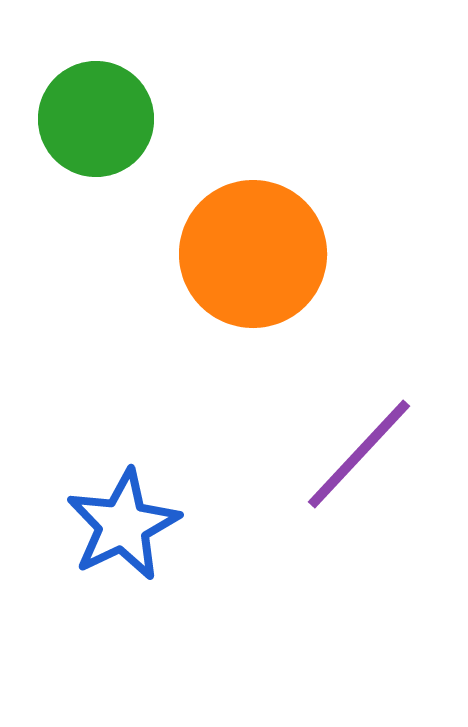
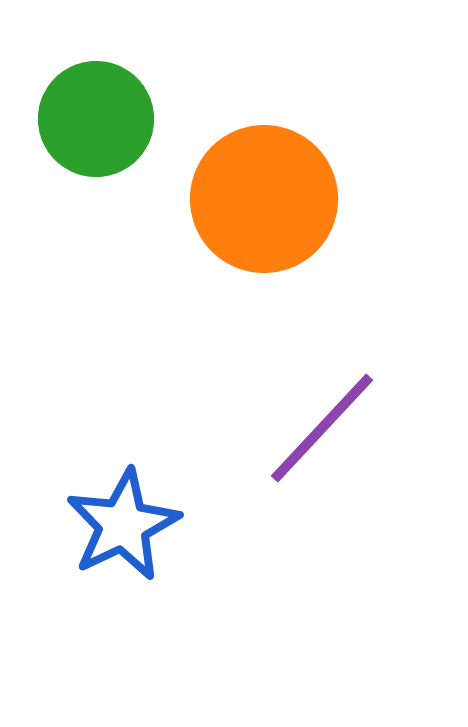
orange circle: moved 11 px right, 55 px up
purple line: moved 37 px left, 26 px up
